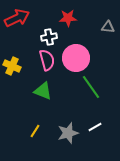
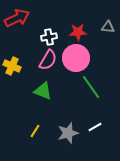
red star: moved 10 px right, 14 px down
pink semicircle: moved 1 px right; rotated 45 degrees clockwise
